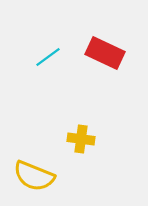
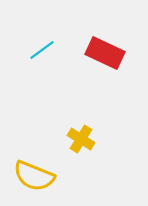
cyan line: moved 6 px left, 7 px up
yellow cross: rotated 24 degrees clockwise
